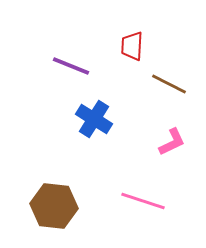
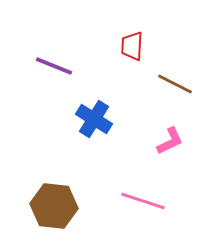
purple line: moved 17 px left
brown line: moved 6 px right
pink L-shape: moved 2 px left, 1 px up
